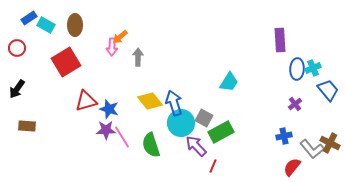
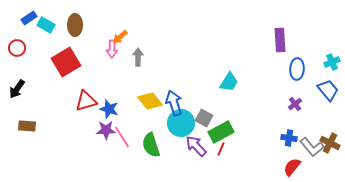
pink arrow: moved 2 px down
cyan cross: moved 19 px right, 6 px up
blue cross: moved 5 px right, 2 px down; rotated 21 degrees clockwise
gray L-shape: moved 2 px up
red line: moved 8 px right, 17 px up
